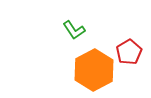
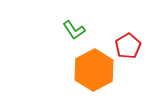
red pentagon: moved 1 px left, 6 px up
